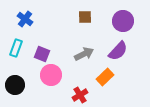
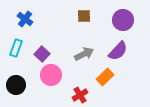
brown square: moved 1 px left, 1 px up
purple circle: moved 1 px up
purple square: rotated 21 degrees clockwise
black circle: moved 1 px right
